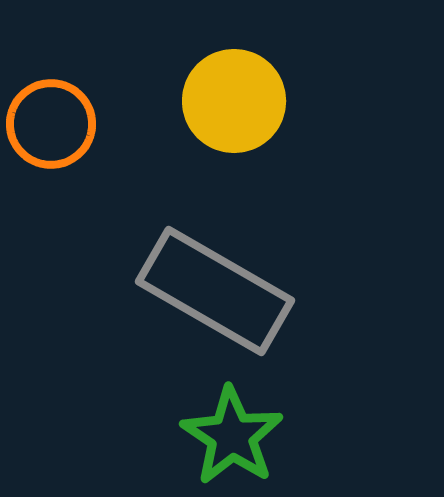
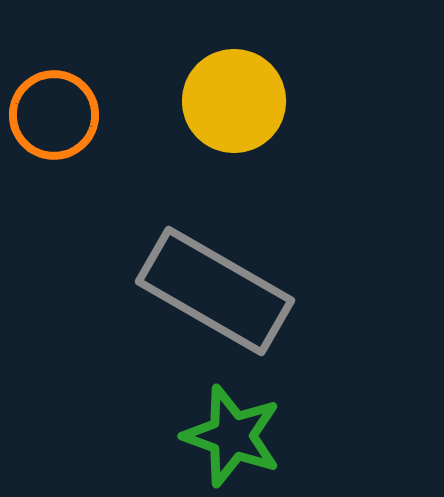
orange circle: moved 3 px right, 9 px up
green star: rotated 14 degrees counterclockwise
